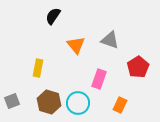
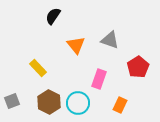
yellow rectangle: rotated 54 degrees counterclockwise
brown hexagon: rotated 10 degrees clockwise
